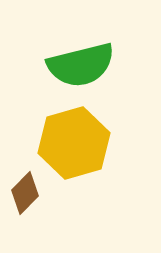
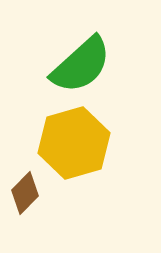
green semicircle: rotated 28 degrees counterclockwise
